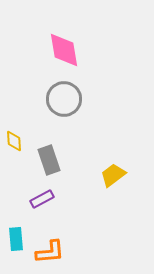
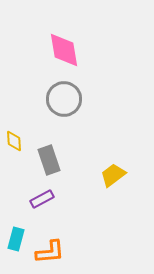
cyan rectangle: rotated 20 degrees clockwise
